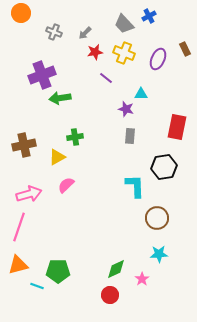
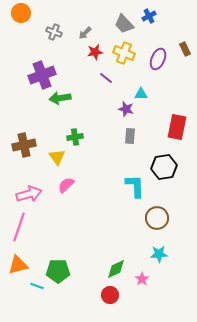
yellow triangle: rotated 36 degrees counterclockwise
